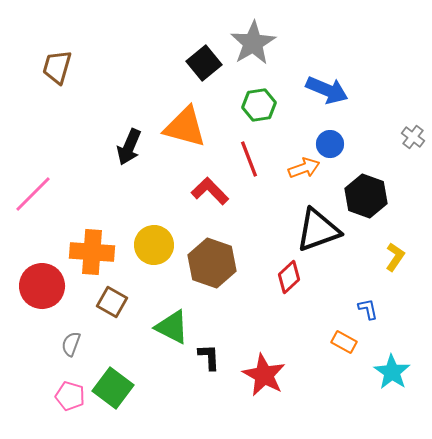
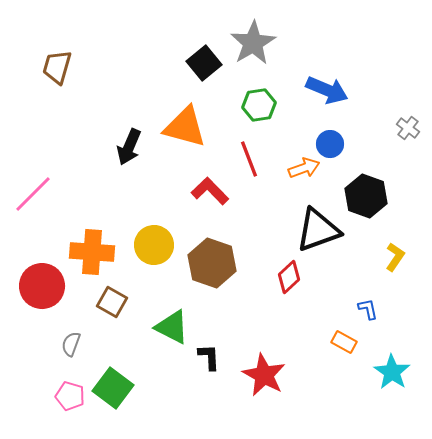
gray cross: moved 5 px left, 9 px up
